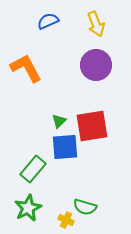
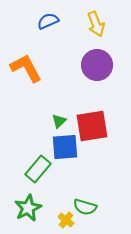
purple circle: moved 1 px right
green rectangle: moved 5 px right
yellow cross: rotated 14 degrees clockwise
